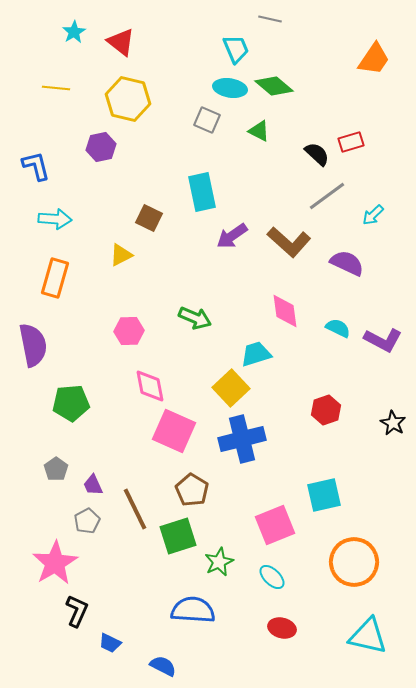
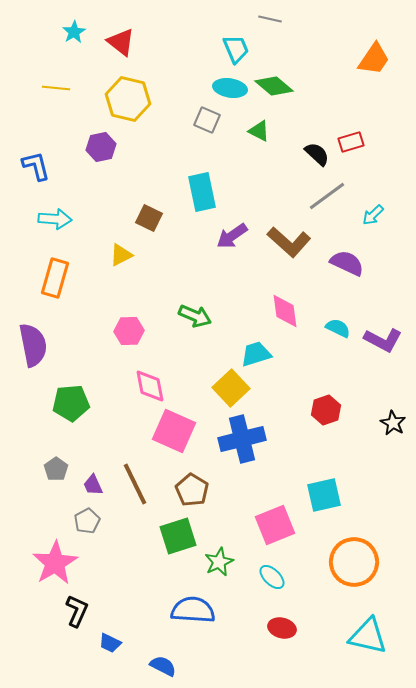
green arrow at (195, 318): moved 2 px up
brown line at (135, 509): moved 25 px up
